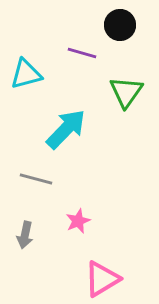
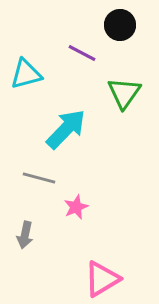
purple line: rotated 12 degrees clockwise
green triangle: moved 2 px left, 1 px down
gray line: moved 3 px right, 1 px up
pink star: moved 2 px left, 14 px up
